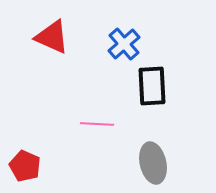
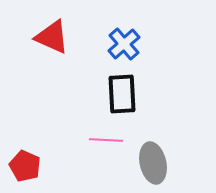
black rectangle: moved 30 px left, 8 px down
pink line: moved 9 px right, 16 px down
